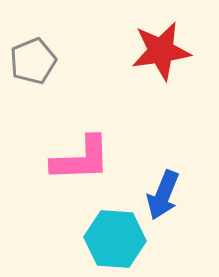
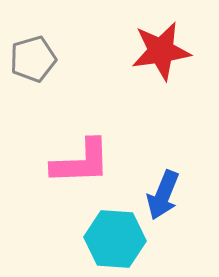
gray pentagon: moved 2 px up; rotated 6 degrees clockwise
pink L-shape: moved 3 px down
